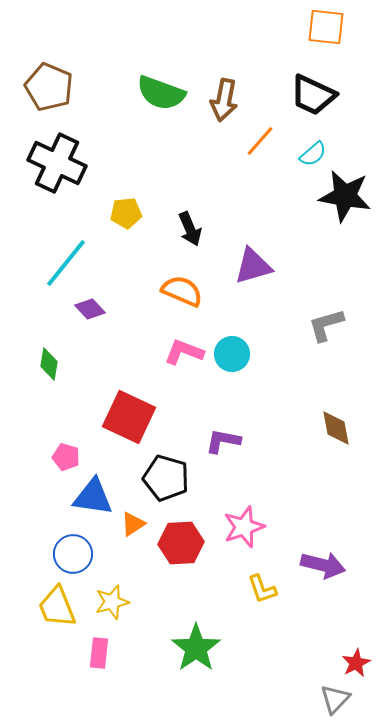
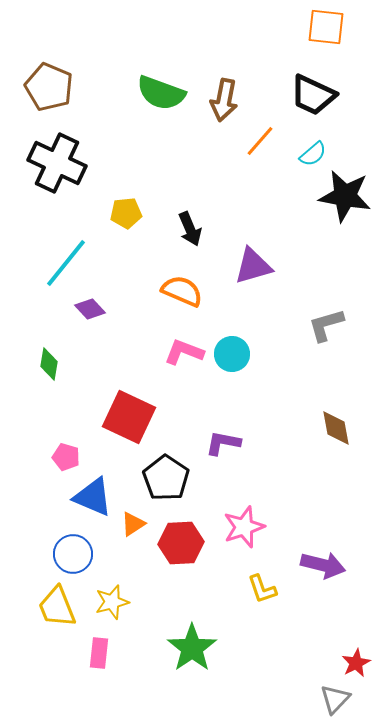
purple L-shape: moved 2 px down
black pentagon: rotated 18 degrees clockwise
blue triangle: rotated 15 degrees clockwise
green star: moved 4 px left
